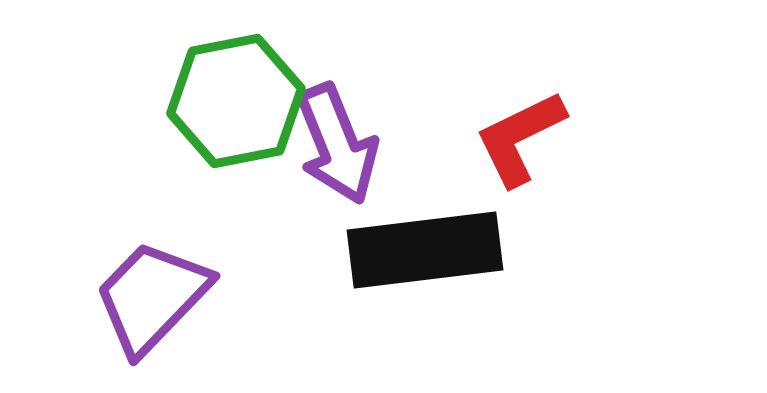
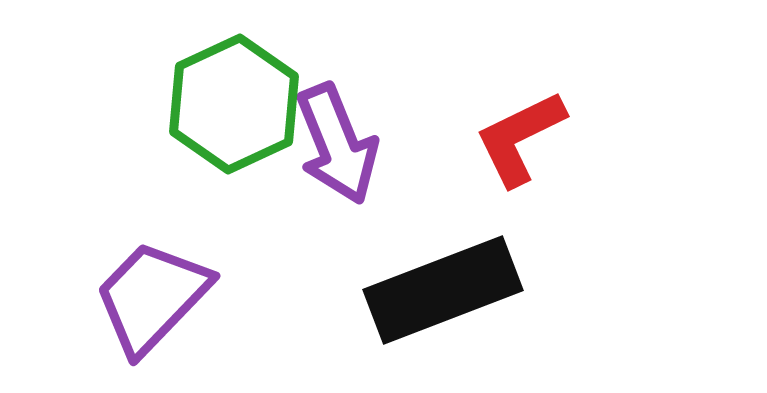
green hexagon: moved 2 px left, 3 px down; rotated 14 degrees counterclockwise
black rectangle: moved 18 px right, 40 px down; rotated 14 degrees counterclockwise
